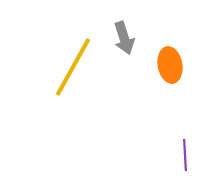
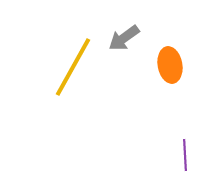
gray arrow: rotated 72 degrees clockwise
